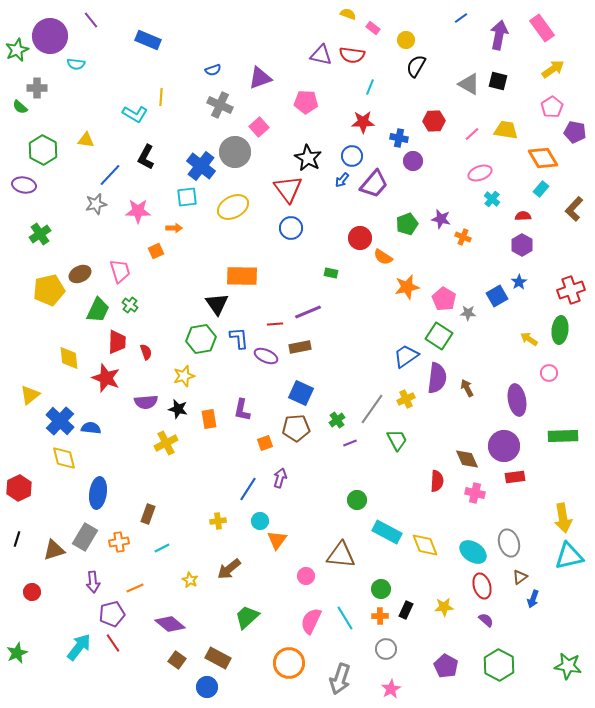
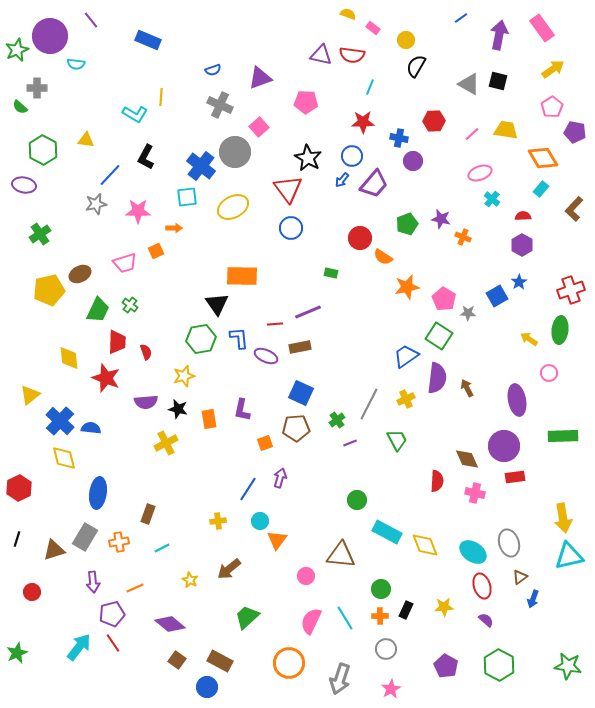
pink trapezoid at (120, 271): moved 5 px right, 8 px up; rotated 90 degrees clockwise
gray line at (372, 409): moved 3 px left, 5 px up; rotated 8 degrees counterclockwise
brown rectangle at (218, 658): moved 2 px right, 3 px down
